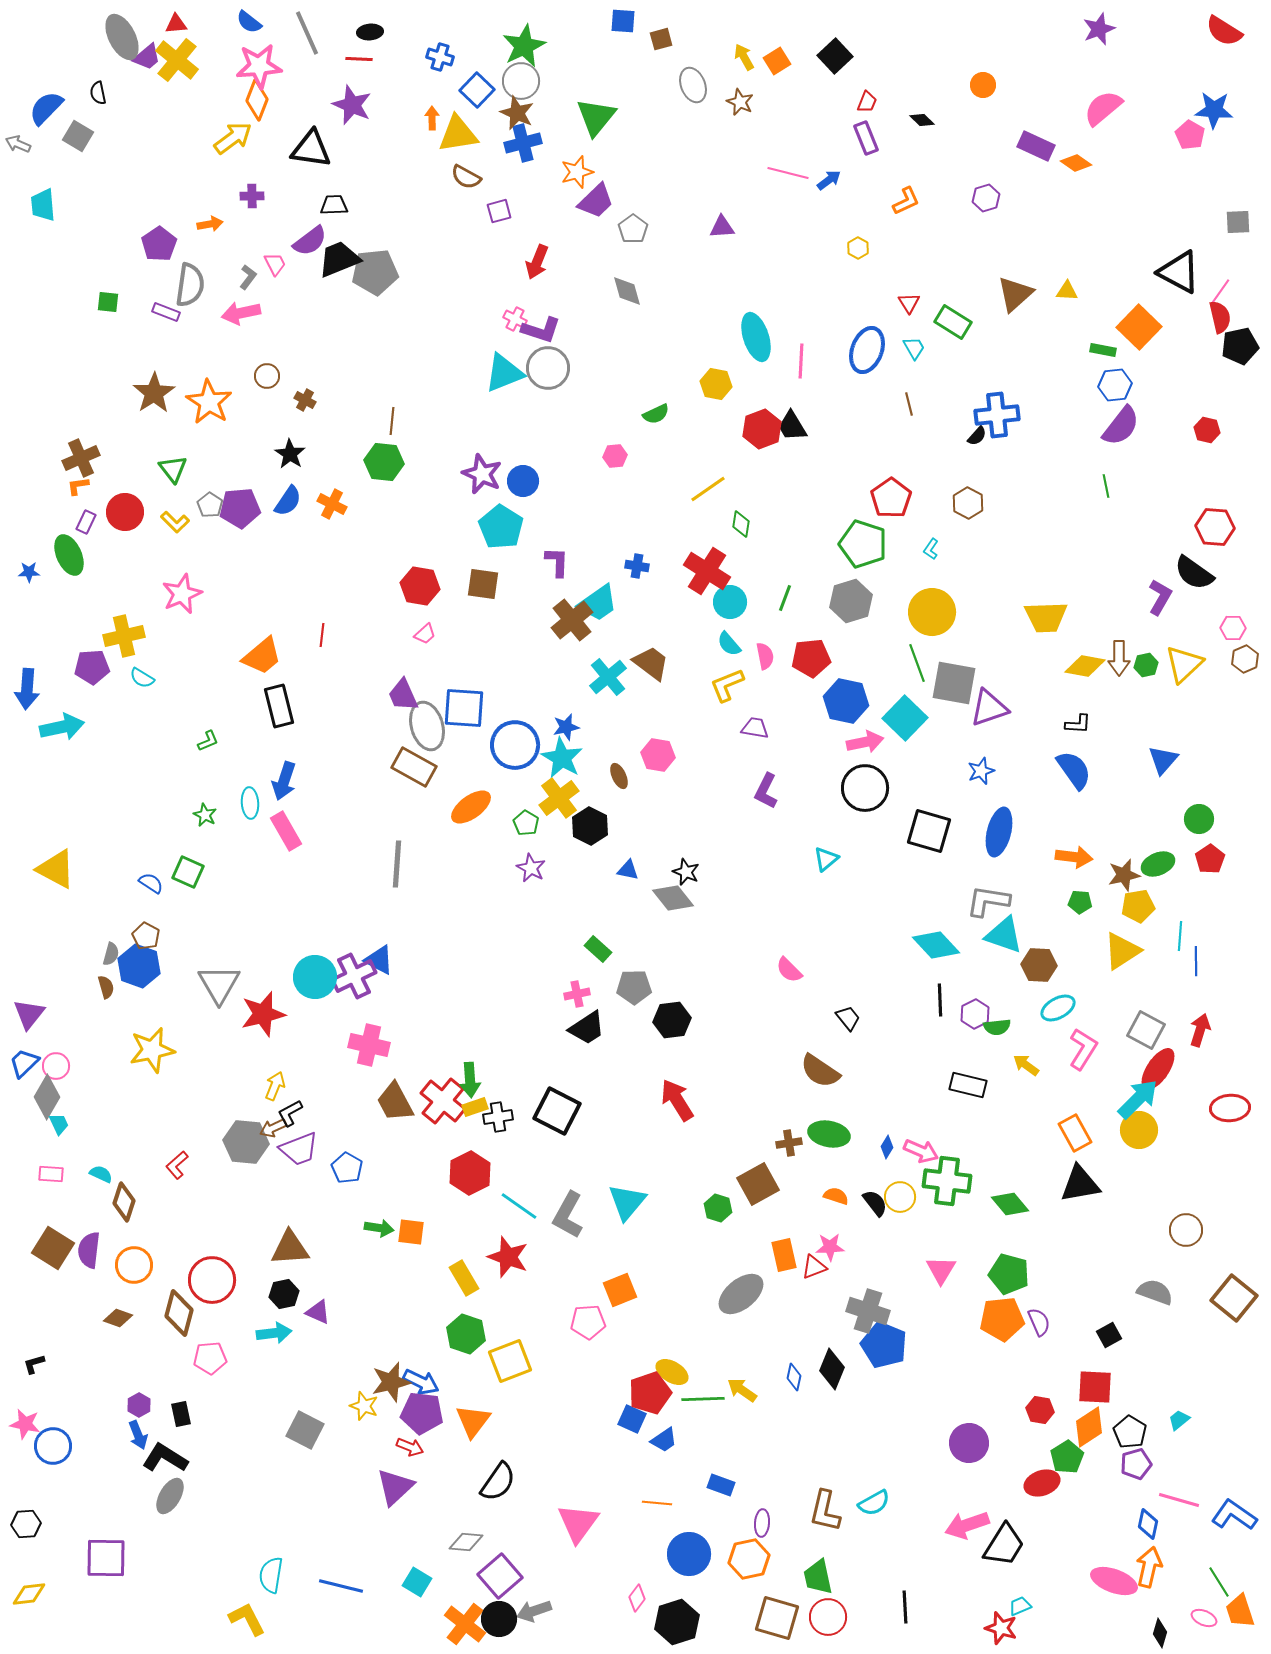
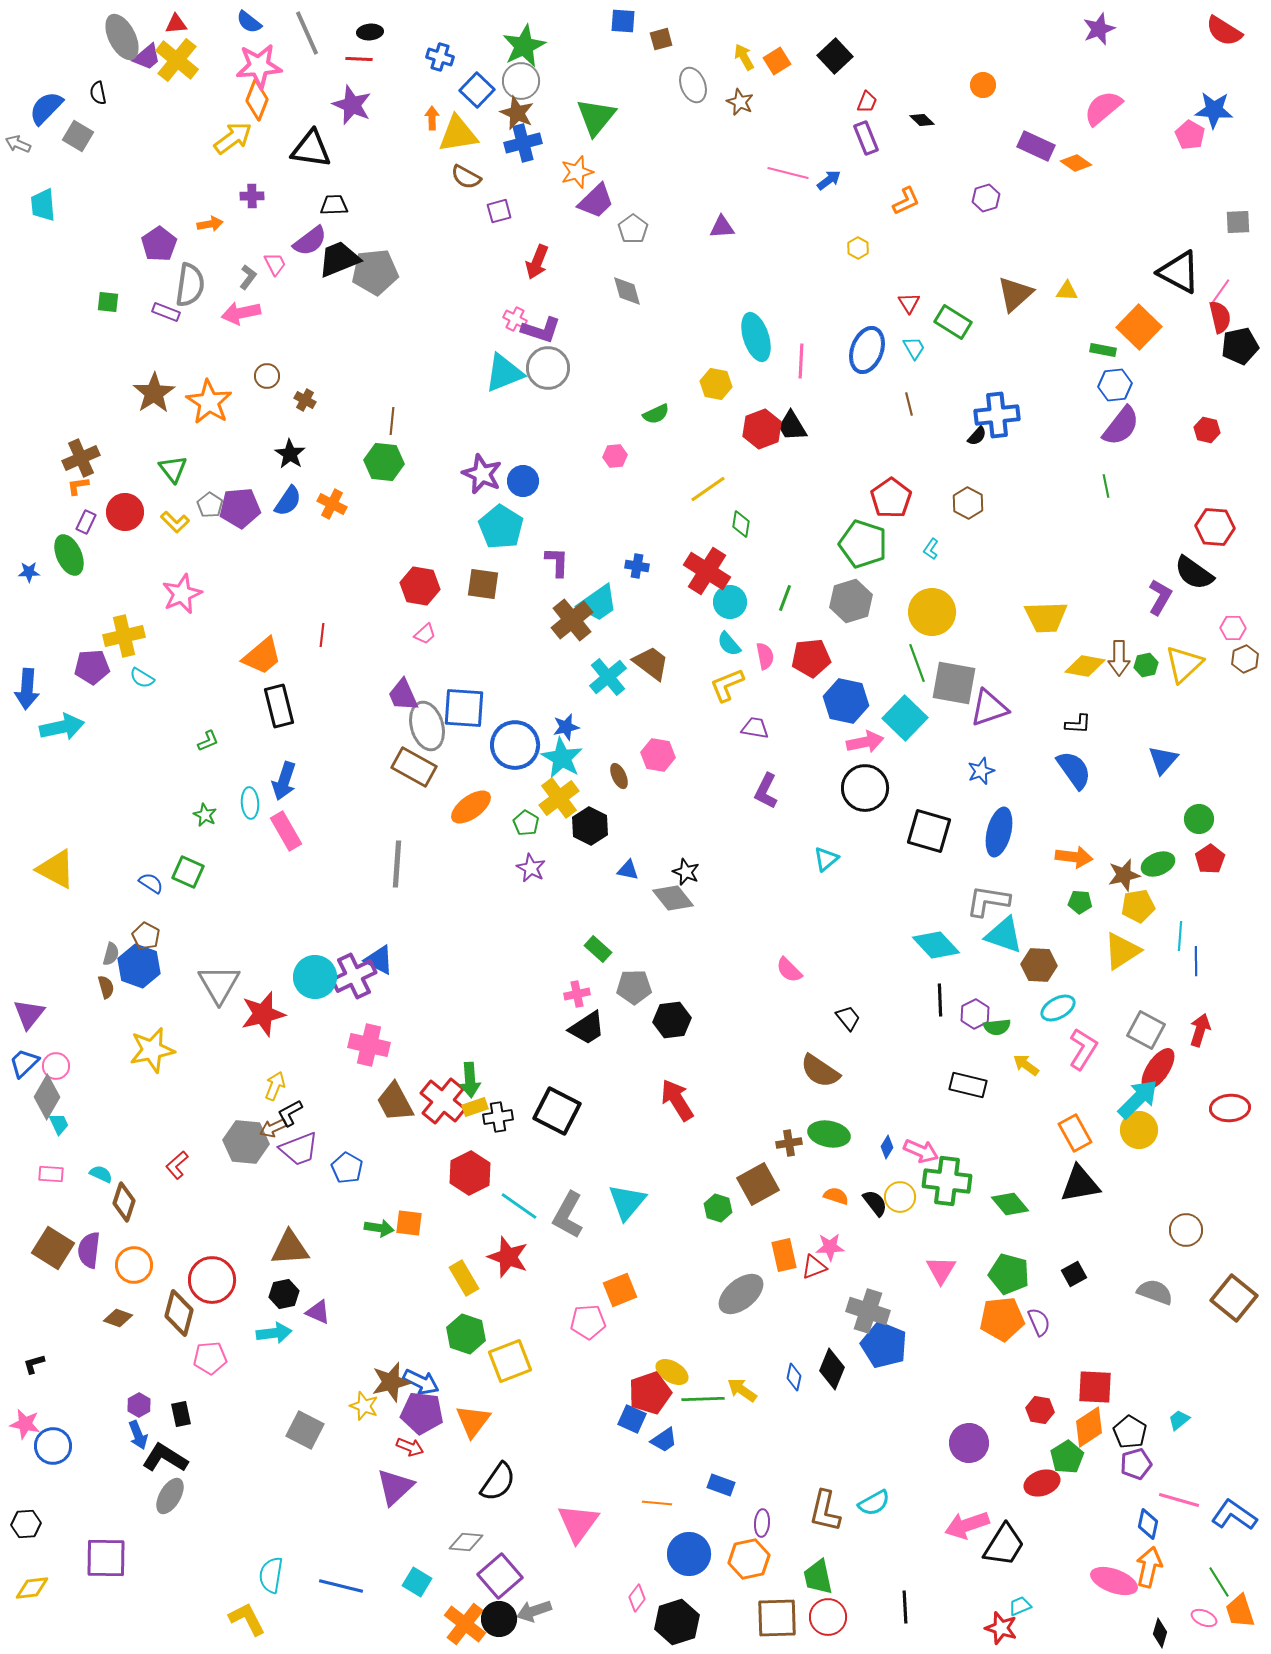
orange square at (411, 1232): moved 2 px left, 9 px up
black square at (1109, 1335): moved 35 px left, 61 px up
yellow diamond at (29, 1594): moved 3 px right, 6 px up
brown square at (777, 1618): rotated 18 degrees counterclockwise
